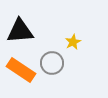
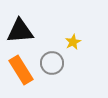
orange rectangle: rotated 24 degrees clockwise
